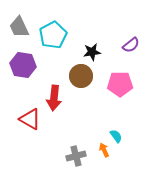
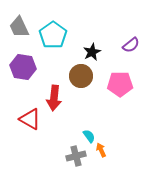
cyan pentagon: rotated 8 degrees counterclockwise
black star: rotated 18 degrees counterclockwise
purple hexagon: moved 2 px down
cyan semicircle: moved 27 px left
orange arrow: moved 3 px left
